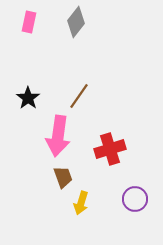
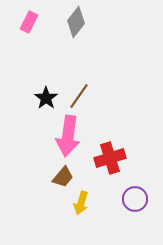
pink rectangle: rotated 15 degrees clockwise
black star: moved 18 px right
pink arrow: moved 10 px right
red cross: moved 9 px down
brown trapezoid: rotated 60 degrees clockwise
